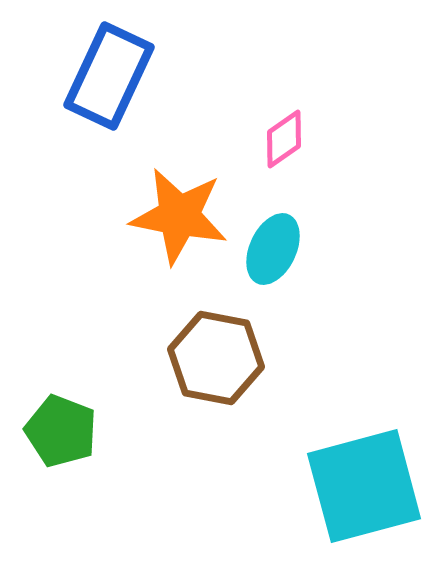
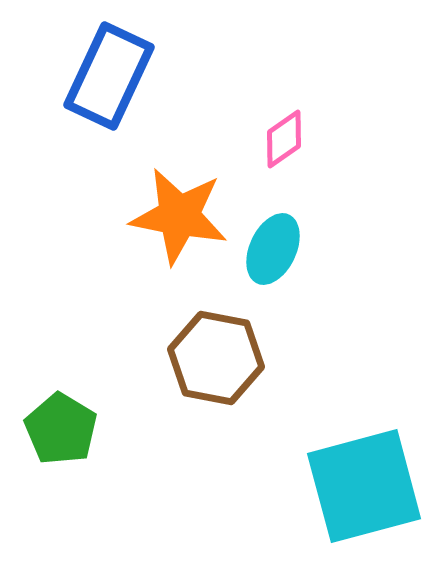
green pentagon: moved 2 px up; rotated 10 degrees clockwise
